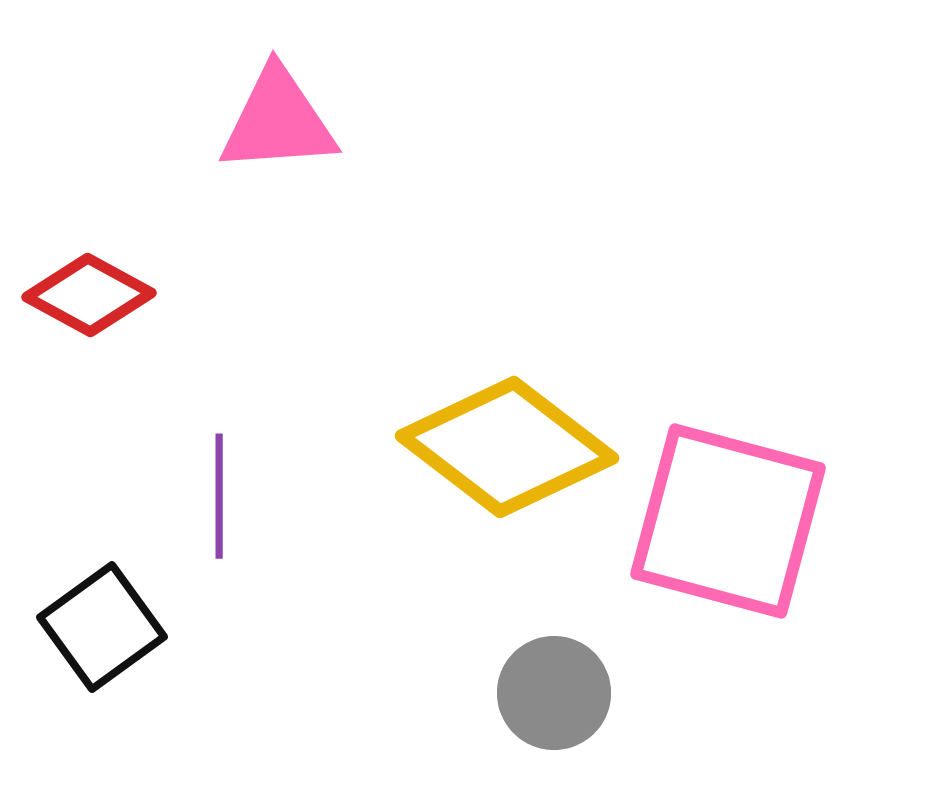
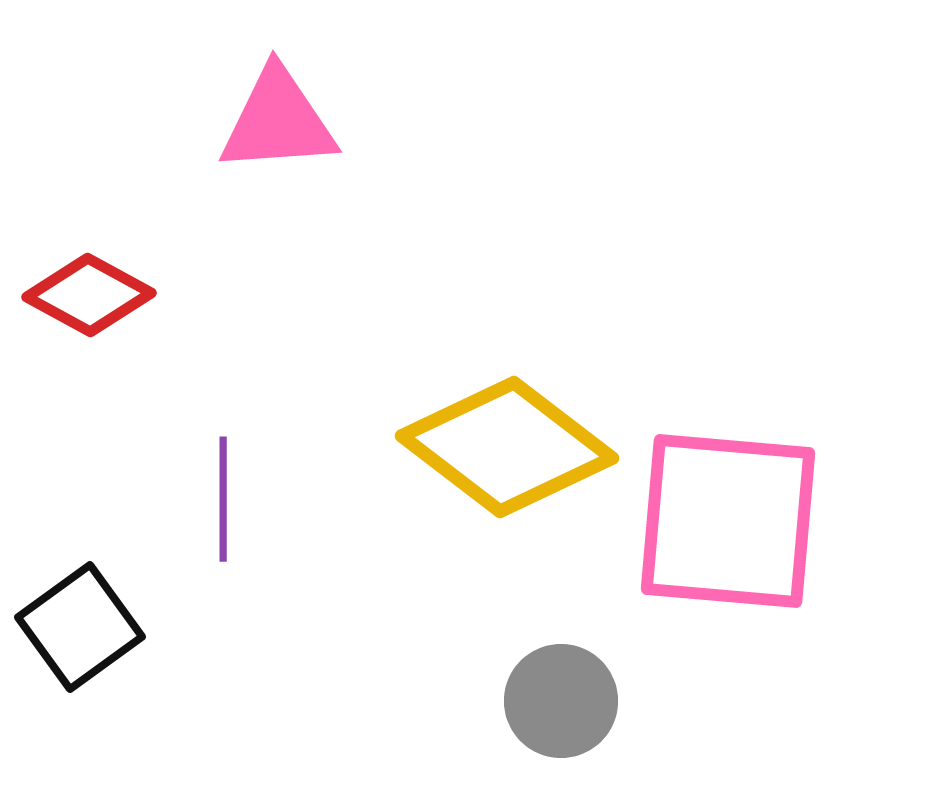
purple line: moved 4 px right, 3 px down
pink square: rotated 10 degrees counterclockwise
black square: moved 22 px left
gray circle: moved 7 px right, 8 px down
